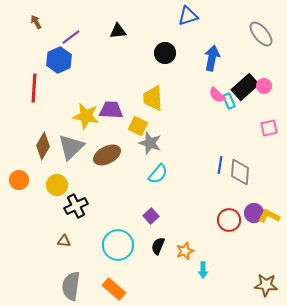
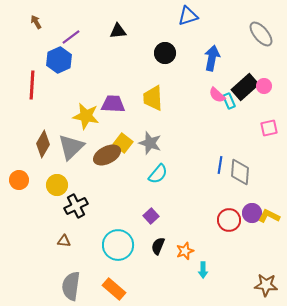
red line: moved 2 px left, 3 px up
purple trapezoid: moved 2 px right, 6 px up
yellow square: moved 15 px left, 17 px down; rotated 12 degrees clockwise
brown diamond: moved 2 px up
purple circle: moved 2 px left
